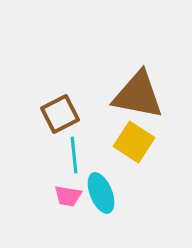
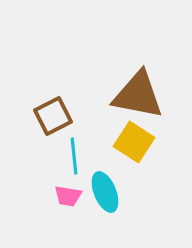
brown square: moved 7 px left, 2 px down
cyan line: moved 1 px down
cyan ellipse: moved 4 px right, 1 px up
